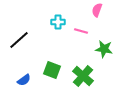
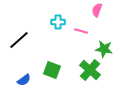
green cross: moved 7 px right, 6 px up
